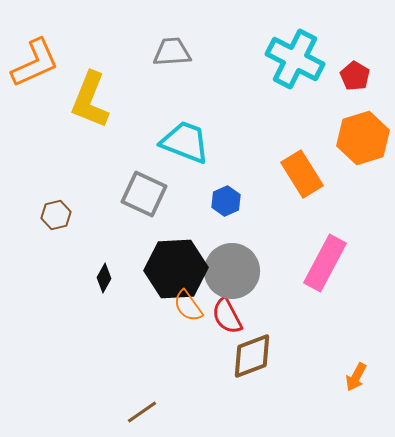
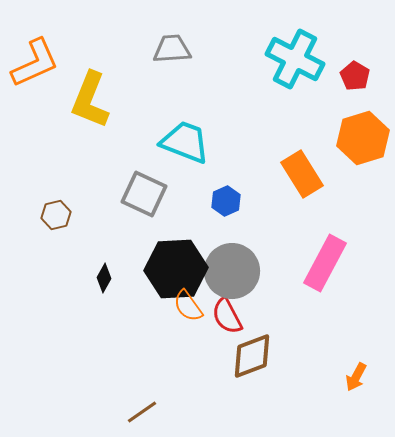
gray trapezoid: moved 3 px up
